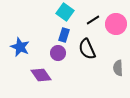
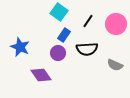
cyan square: moved 6 px left
black line: moved 5 px left, 1 px down; rotated 24 degrees counterclockwise
blue rectangle: rotated 16 degrees clockwise
black semicircle: rotated 70 degrees counterclockwise
gray semicircle: moved 3 px left, 3 px up; rotated 63 degrees counterclockwise
